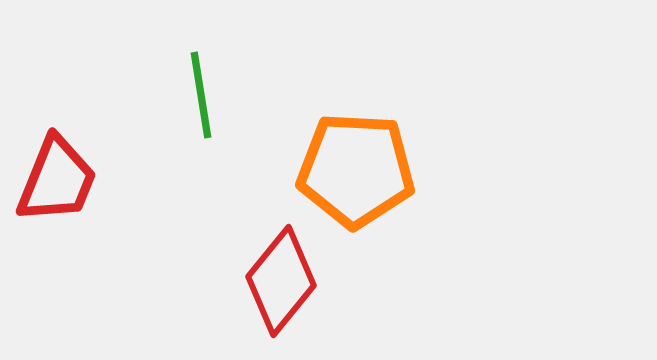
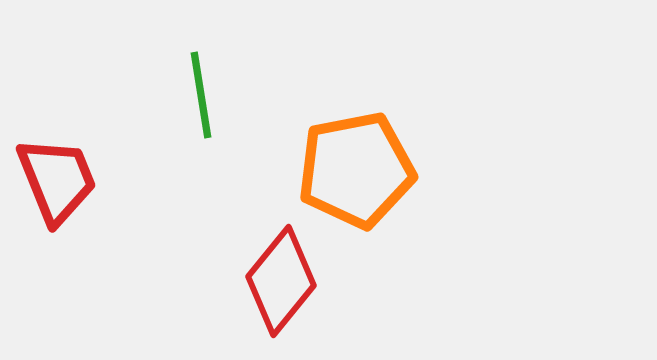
orange pentagon: rotated 14 degrees counterclockwise
red trapezoid: rotated 44 degrees counterclockwise
